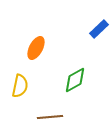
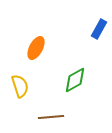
blue rectangle: rotated 18 degrees counterclockwise
yellow semicircle: rotated 30 degrees counterclockwise
brown line: moved 1 px right
